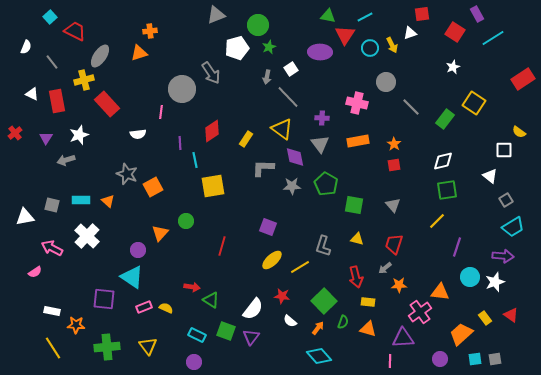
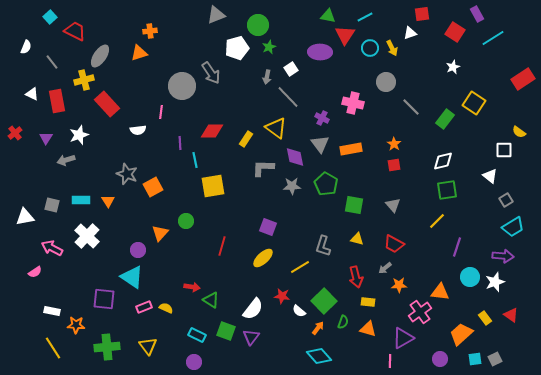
yellow arrow at (392, 45): moved 3 px down
gray circle at (182, 89): moved 3 px up
pink cross at (357, 103): moved 4 px left
purple cross at (322, 118): rotated 24 degrees clockwise
yellow triangle at (282, 129): moved 6 px left, 1 px up
red diamond at (212, 131): rotated 35 degrees clockwise
white semicircle at (138, 134): moved 4 px up
orange rectangle at (358, 141): moved 7 px left, 8 px down
orange triangle at (108, 201): rotated 16 degrees clockwise
red trapezoid at (394, 244): rotated 80 degrees counterclockwise
yellow ellipse at (272, 260): moved 9 px left, 2 px up
white semicircle at (290, 321): moved 9 px right, 10 px up
purple triangle at (403, 338): rotated 25 degrees counterclockwise
gray square at (495, 359): rotated 16 degrees counterclockwise
